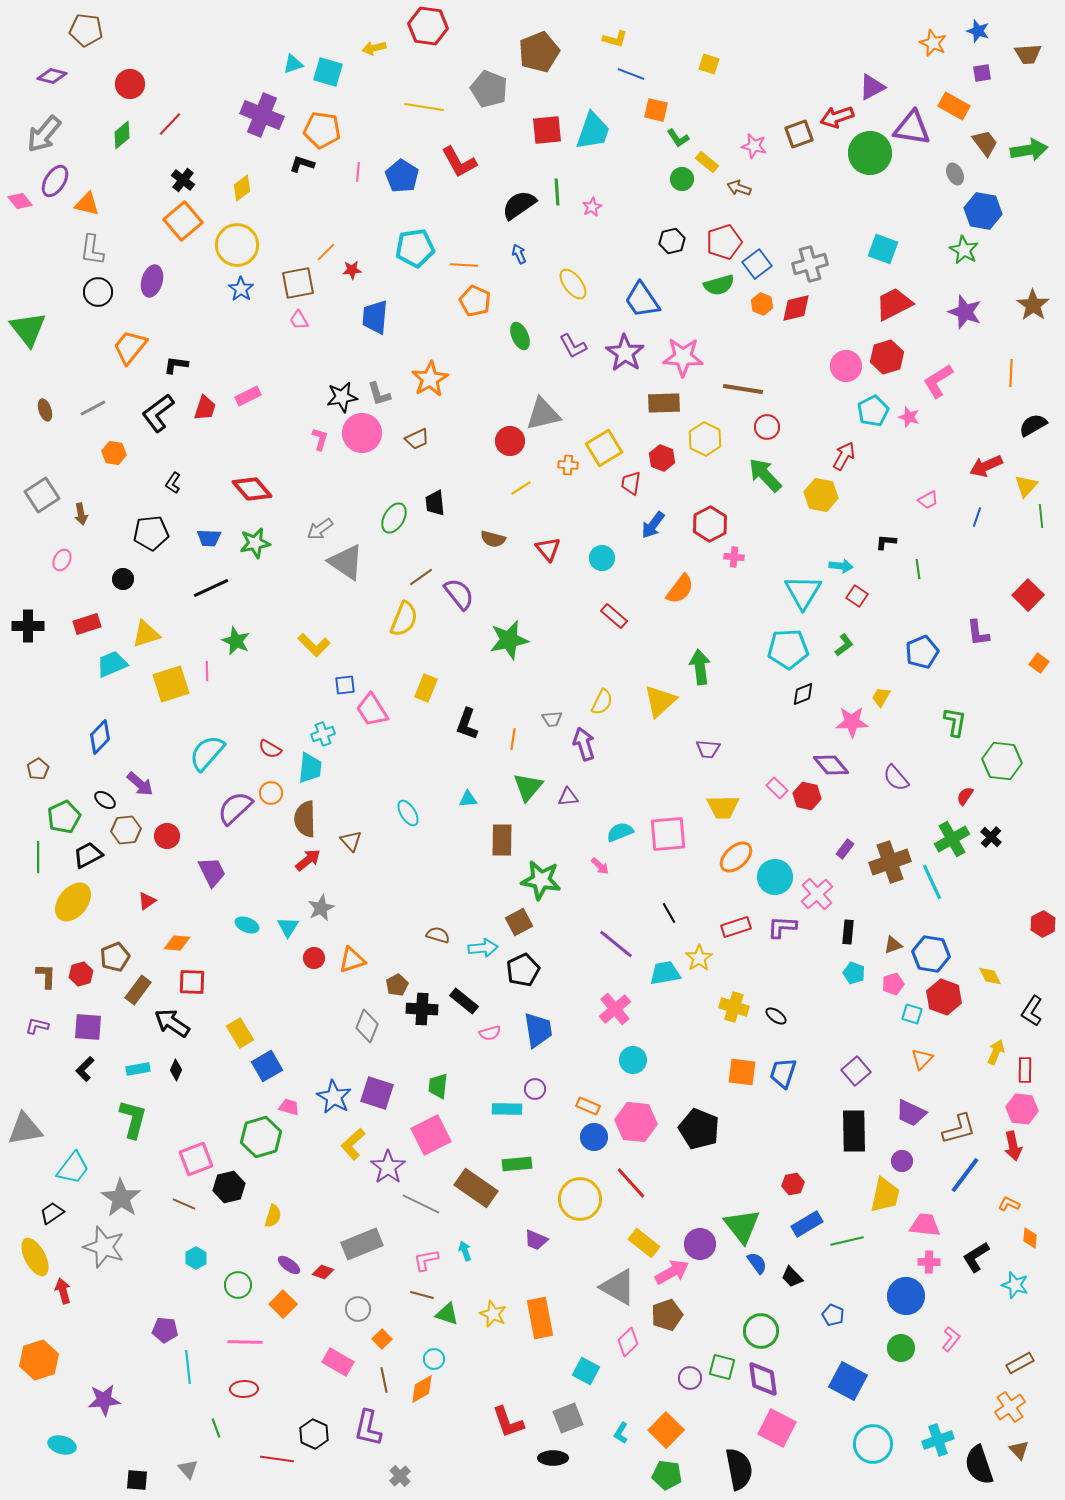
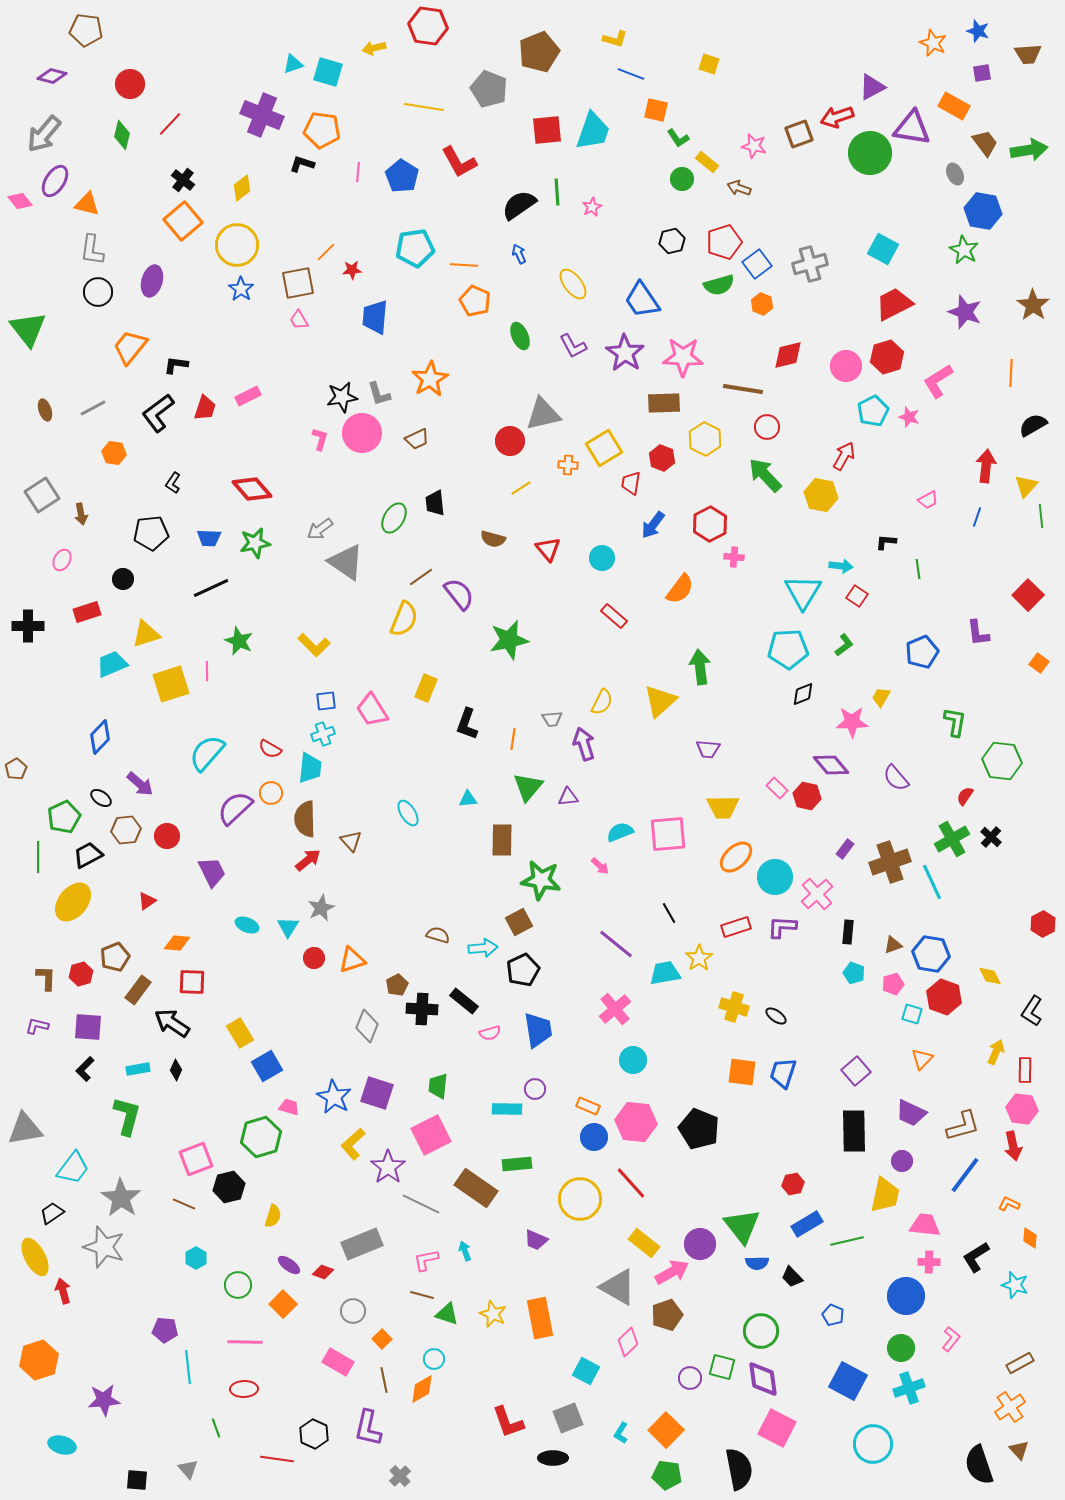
green diamond at (122, 135): rotated 36 degrees counterclockwise
cyan square at (883, 249): rotated 8 degrees clockwise
red diamond at (796, 308): moved 8 px left, 47 px down
red arrow at (986, 466): rotated 120 degrees clockwise
red rectangle at (87, 624): moved 12 px up
green star at (236, 641): moved 3 px right
blue square at (345, 685): moved 19 px left, 16 px down
brown pentagon at (38, 769): moved 22 px left
black ellipse at (105, 800): moved 4 px left, 2 px up
brown L-shape at (46, 976): moved 2 px down
green L-shape at (133, 1119): moved 6 px left, 3 px up
brown L-shape at (959, 1129): moved 4 px right, 3 px up
blue semicircle at (757, 1263): rotated 125 degrees clockwise
gray circle at (358, 1309): moved 5 px left, 2 px down
cyan cross at (938, 1440): moved 29 px left, 52 px up
